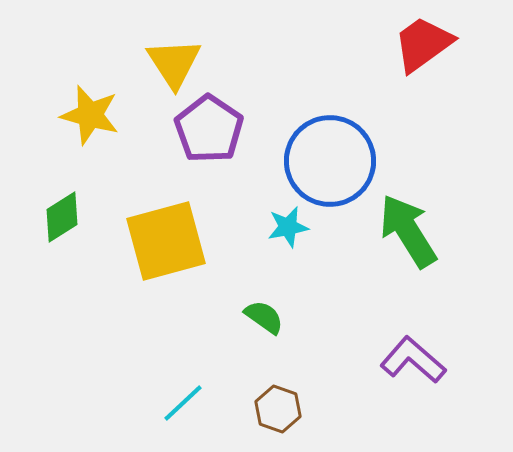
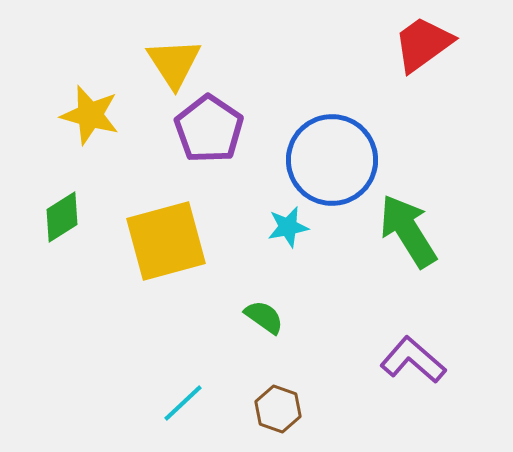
blue circle: moved 2 px right, 1 px up
